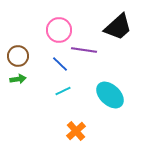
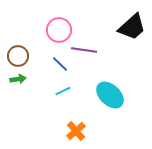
black trapezoid: moved 14 px right
